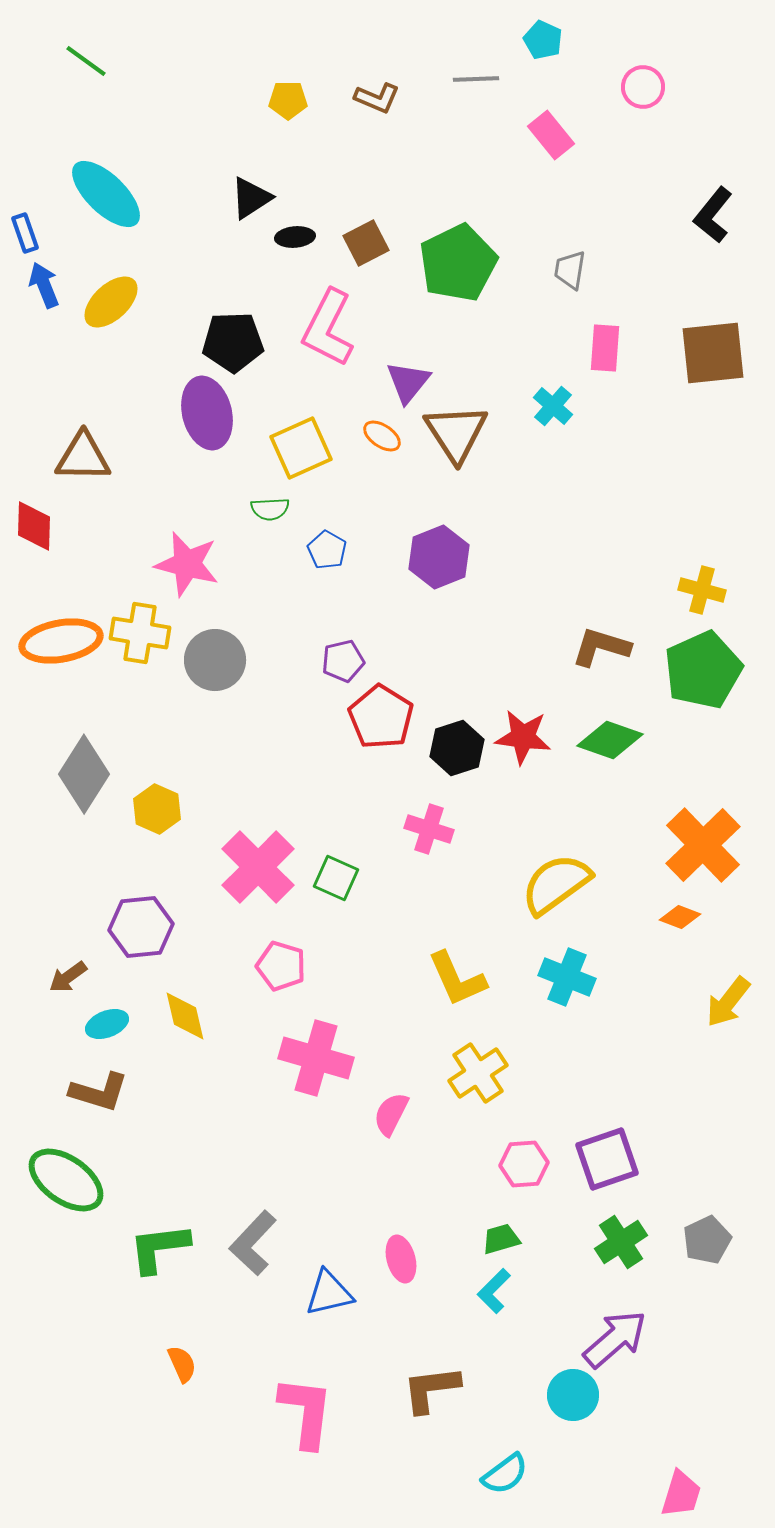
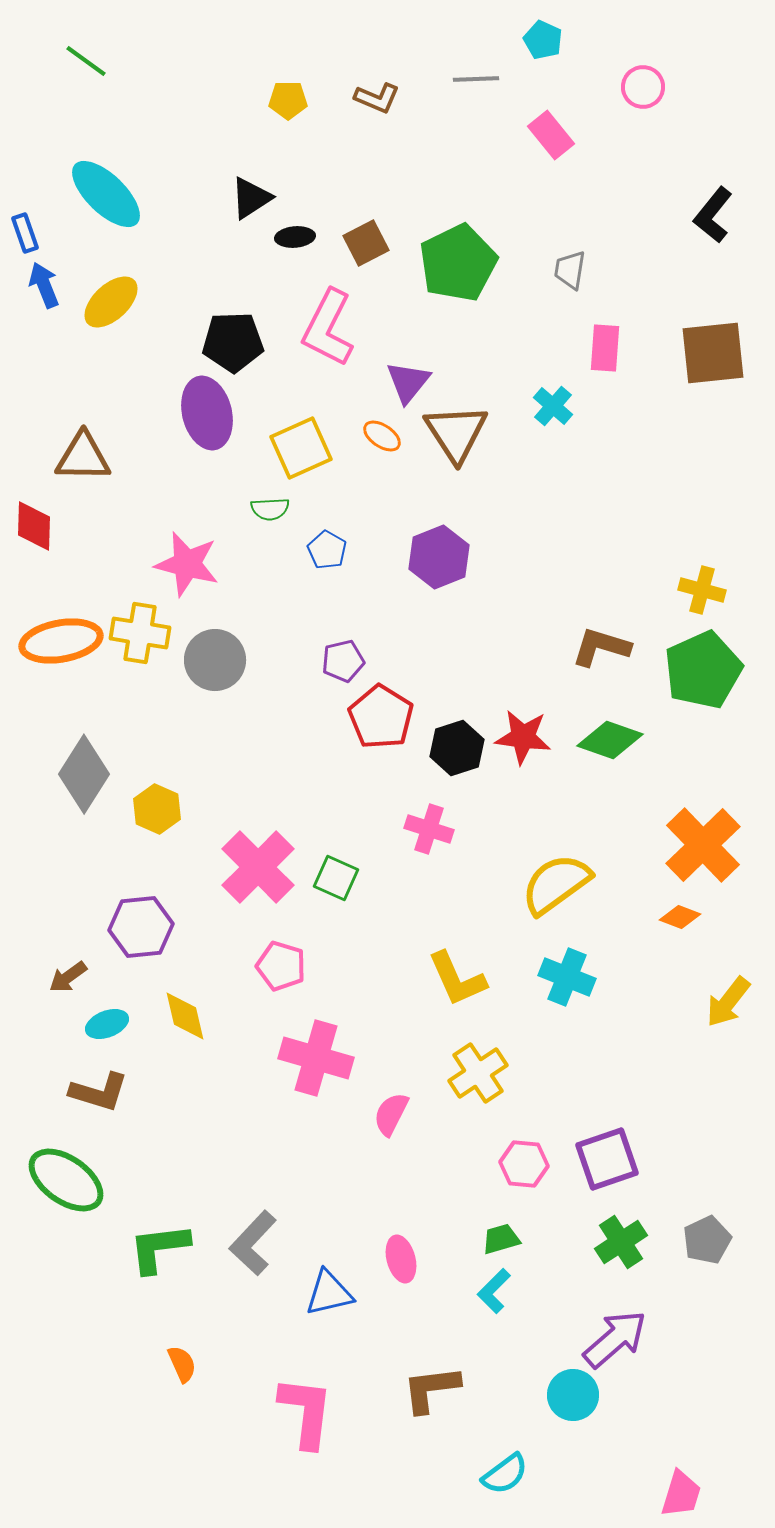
pink hexagon at (524, 1164): rotated 9 degrees clockwise
